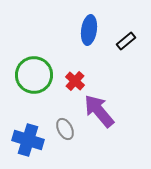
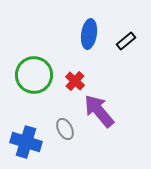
blue ellipse: moved 4 px down
blue cross: moved 2 px left, 2 px down
